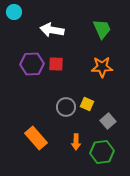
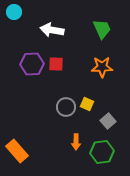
orange rectangle: moved 19 px left, 13 px down
